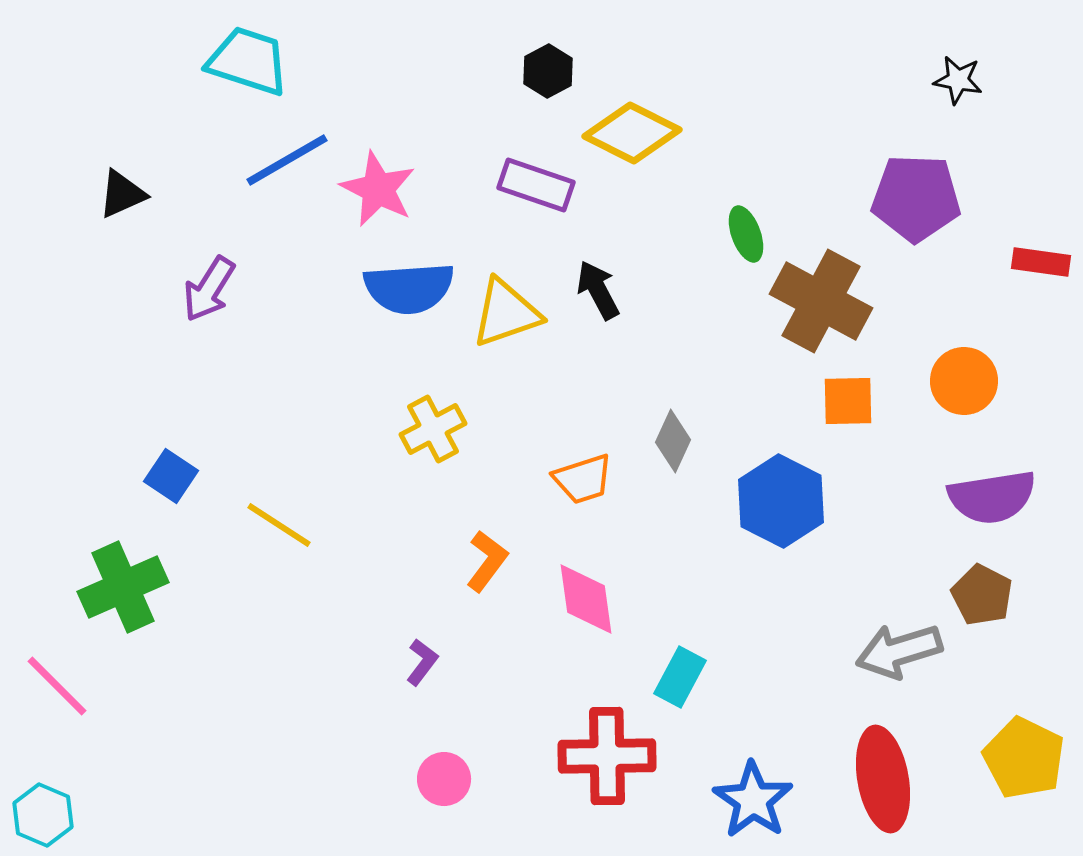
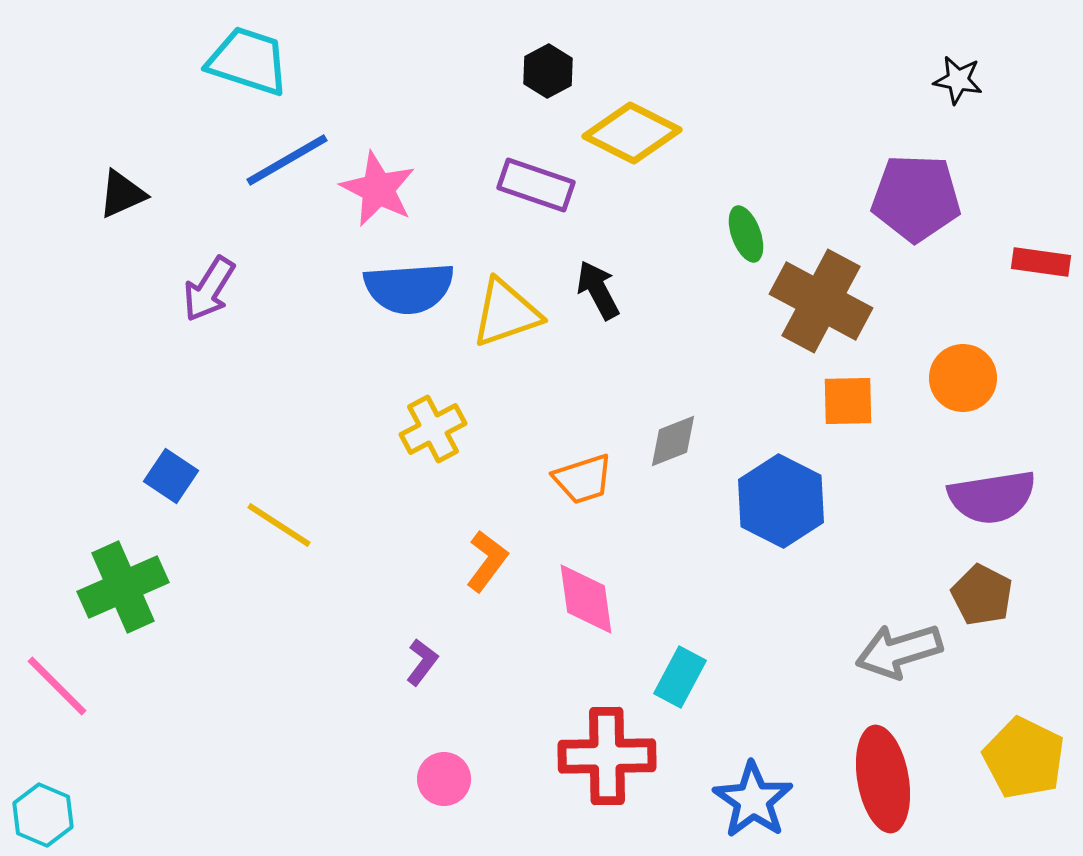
orange circle: moved 1 px left, 3 px up
gray diamond: rotated 44 degrees clockwise
